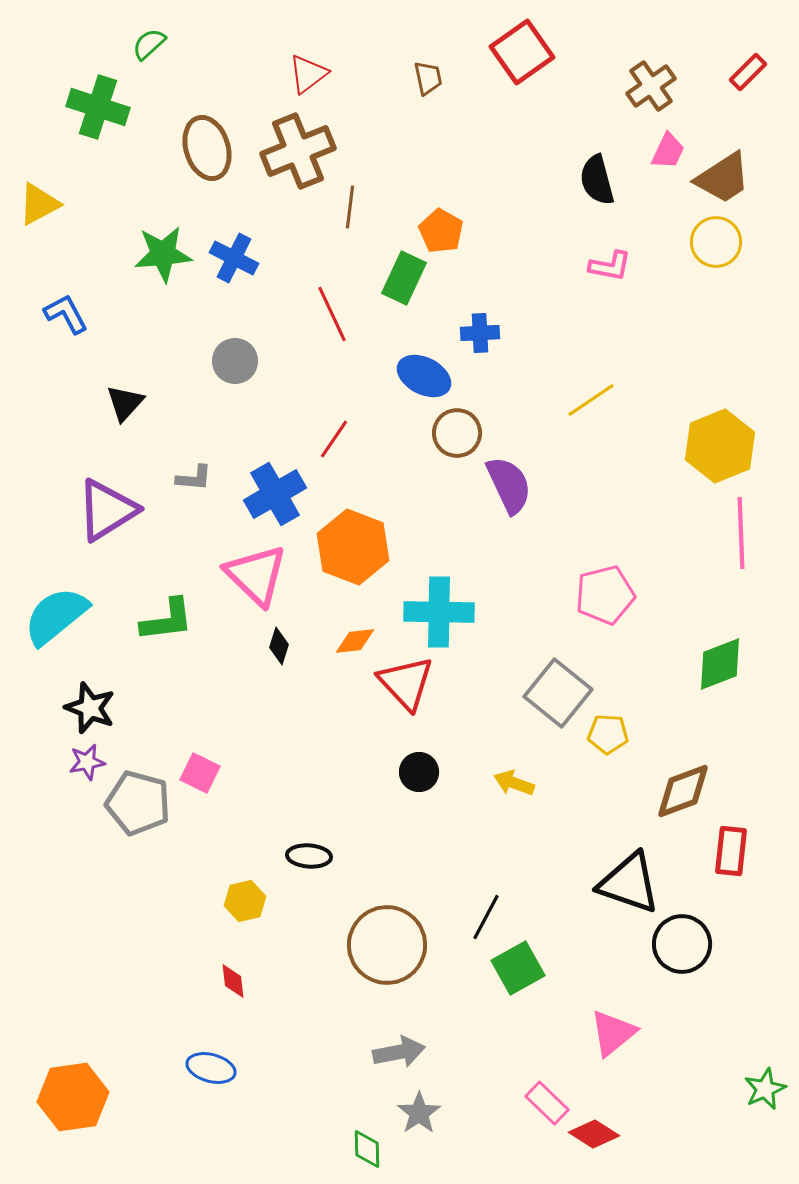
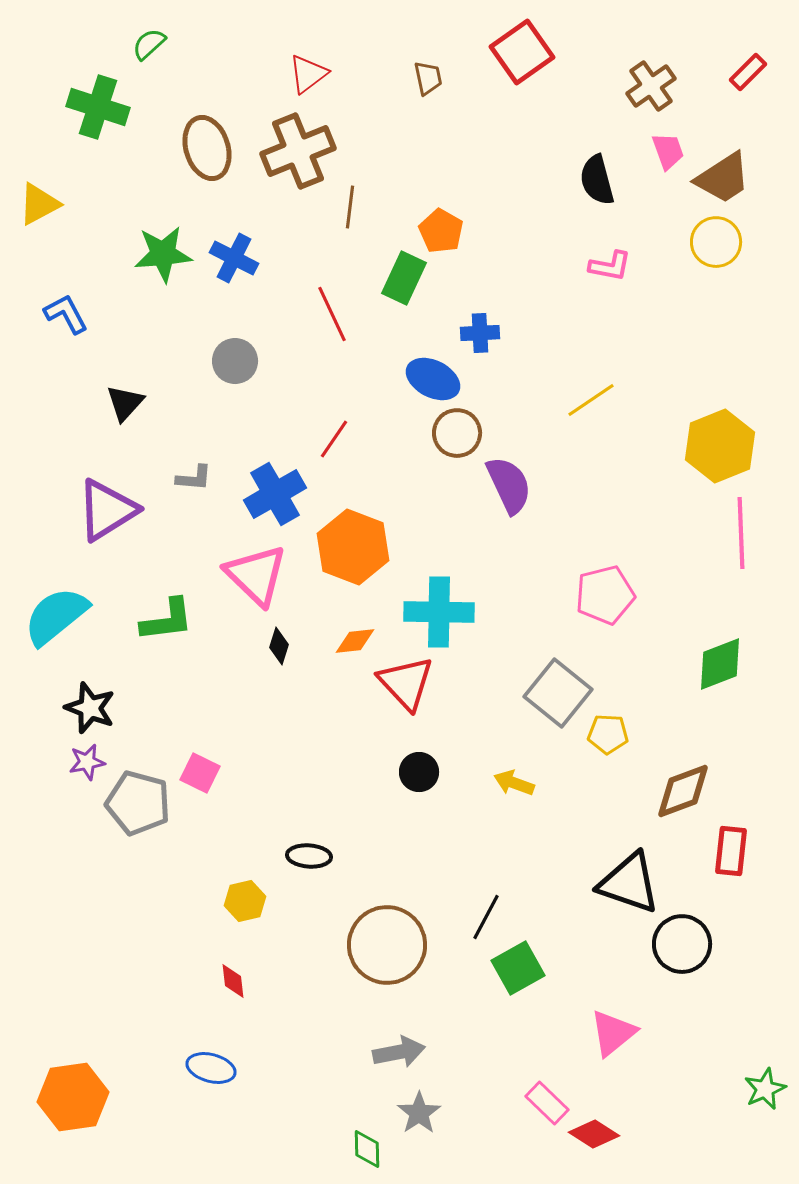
pink trapezoid at (668, 151): rotated 45 degrees counterclockwise
blue ellipse at (424, 376): moved 9 px right, 3 px down
